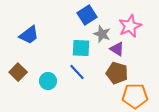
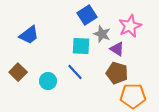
cyan square: moved 2 px up
blue line: moved 2 px left
orange pentagon: moved 2 px left
